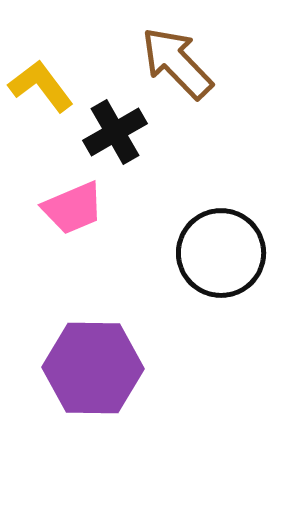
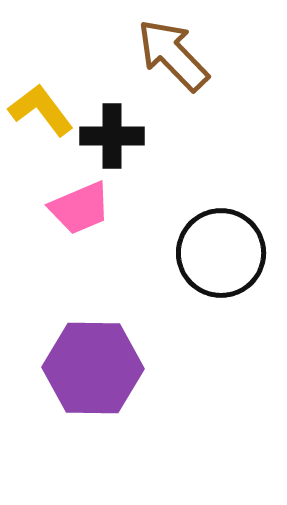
brown arrow: moved 4 px left, 8 px up
yellow L-shape: moved 24 px down
black cross: moved 3 px left, 4 px down; rotated 30 degrees clockwise
pink trapezoid: moved 7 px right
